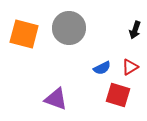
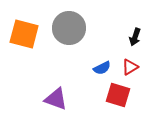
black arrow: moved 7 px down
